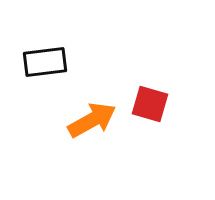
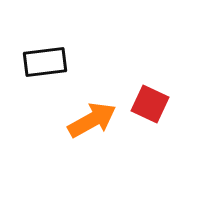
red square: rotated 9 degrees clockwise
